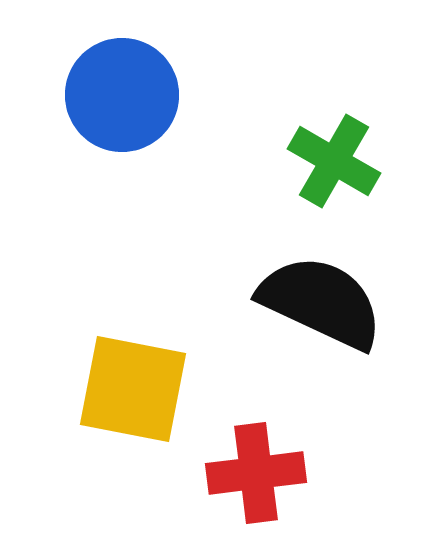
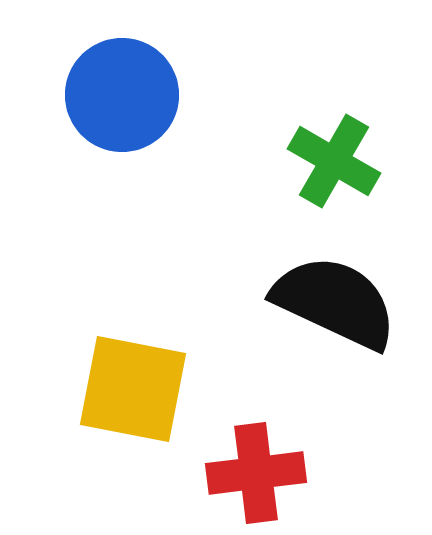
black semicircle: moved 14 px right
